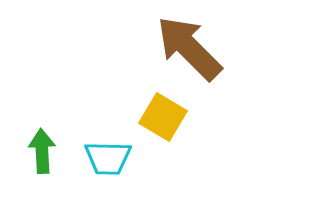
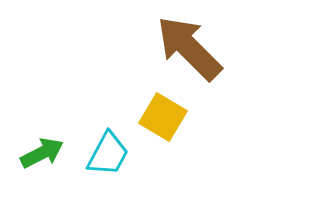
green arrow: moved 2 px down; rotated 66 degrees clockwise
cyan trapezoid: moved 4 px up; rotated 63 degrees counterclockwise
